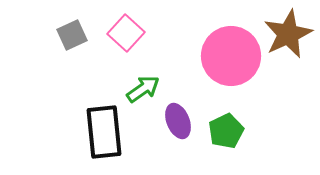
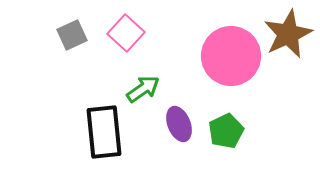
purple ellipse: moved 1 px right, 3 px down
